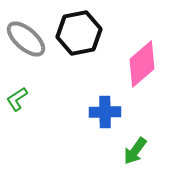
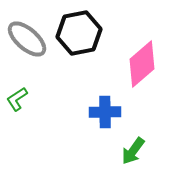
gray ellipse: moved 1 px right
green arrow: moved 2 px left
